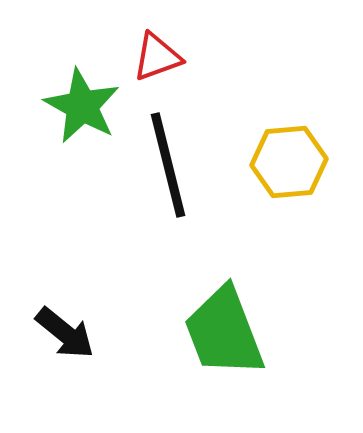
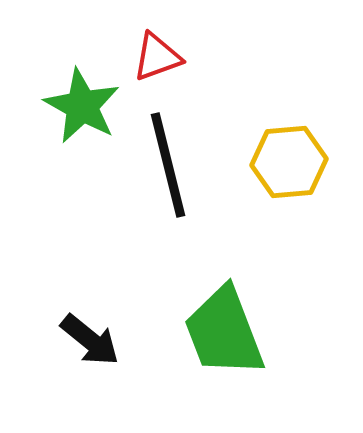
black arrow: moved 25 px right, 7 px down
